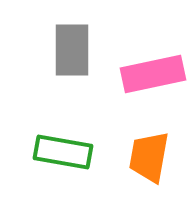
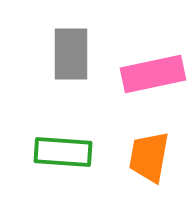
gray rectangle: moved 1 px left, 4 px down
green rectangle: rotated 6 degrees counterclockwise
